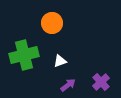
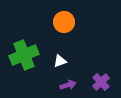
orange circle: moved 12 px right, 1 px up
green cross: rotated 8 degrees counterclockwise
purple arrow: rotated 21 degrees clockwise
